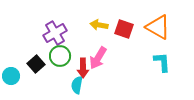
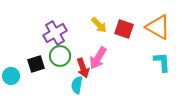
yellow arrow: rotated 144 degrees counterclockwise
black square: rotated 24 degrees clockwise
red arrow: rotated 18 degrees counterclockwise
